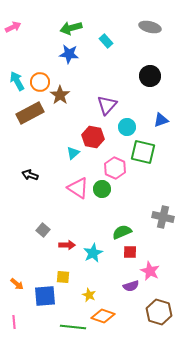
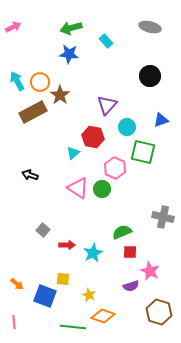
brown rectangle: moved 3 px right, 1 px up
yellow square: moved 2 px down
blue square: rotated 25 degrees clockwise
